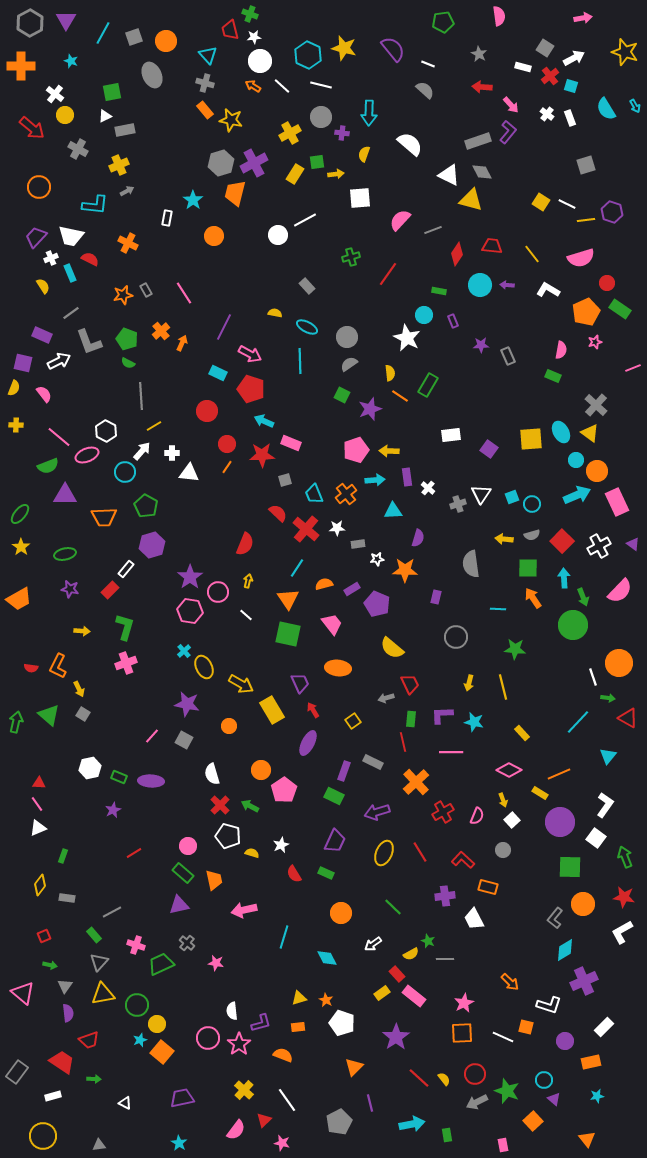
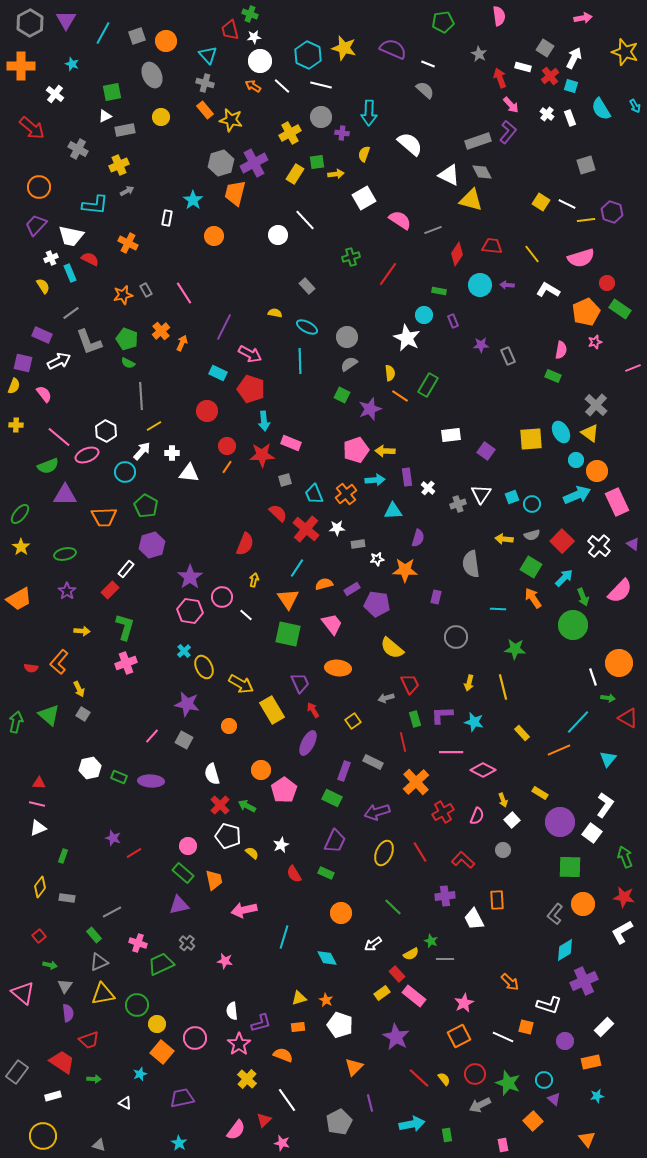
gray square at (134, 37): moved 3 px right, 1 px up
purple semicircle at (393, 49): rotated 28 degrees counterclockwise
white arrow at (574, 58): rotated 35 degrees counterclockwise
cyan star at (71, 61): moved 1 px right, 3 px down
red arrow at (482, 87): moved 18 px right, 9 px up; rotated 66 degrees clockwise
cyan semicircle at (606, 109): moved 5 px left
yellow circle at (65, 115): moved 96 px right, 2 px down
white square at (360, 198): moved 4 px right; rotated 25 degrees counterclockwise
white line at (305, 220): rotated 75 degrees clockwise
pink semicircle at (400, 220): rotated 80 degrees clockwise
purple trapezoid at (36, 237): moved 12 px up
yellow semicircle at (14, 388): moved 2 px up
cyan arrow at (264, 421): rotated 120 degrees counterclockwise
red circle at (227, 444): moved 2 px down
purple square at (489, 449): moved 3 px left, 2 px down
yellow arrow at (389, 451): moved 4 px left
white cross at (599, 546): rotated 20 degrees counterclockwise
green square at (528, 568): moved 3 px right, 1 px up; rotated 30 degrees clockwise
cyan arrow at (564, 578): rotated 48 degrees clockwise
yellow arrow at (248, 581): moved 6 px right, 1 px up
purple star at (70, 589): moved 3 px left, 2 px down; rotated 24 degrees clockwise
pink circle at (218, 592): moved 4 px right, 5 px down
purple pentagon at (377, 604): rotated 15 degrees counterclockwise
orange L-shape at (58, 666): moved 1 px right, 4 px up; rotated 15 degrees clockwise
green rectangle at (411, 719): moved 4 px right; rotated 21 degrees counterclockwise
cyan triangle at (608, 756): moved 3 px down
pink diamond at (509, 770): moved 26 px left
orange line at (559, 774): moved 24 px up
green rectangle at (334, 796): moved 2 px left, 2 px down
pink line at (37, 804): rotated 42 degrees counterclockwise
green arrow at (250, 806): moved 3 px left
purple star at (113, 810): moved 28 px down; rotated 28 degrees counterclockwise
white square at (596, 838): moved 4 px left, 5 px up
yellow semicircle at (252, 853): rotated 24 degrees clockwise
yellow diamond at (40, 885): moved 2 px down
orange rectangle at (488, 887): moved 9 px right, 13 px down; rotated 72 degrees clockwise
gray L-shape at (555, 918): moved 4 px up
red square at (44, 936): moved 5 px left; rotated 16 degrees counterclockwise
green star at (428, 941): moved 3 px right
pink cross at (136, 945): moved 2 px right, 2 px up
gray triangle at (99, 962): rotated 24 degrees clockwise
pink star at (216, 963): moved 9 px right, 2 px up
white pentagon at (342, 1023): moved 2 px left, 2 px down
orange square at (462, 1033): moved 3 px left, 3 px down; rotated 25 degrees counterclockwise
purple star at (396, 1037): rotated 8 degrees counterclockwise
pink circle at (208, 1038): moved 13 px left
cyan star at (140, 1040): moved 34 px down
yellow cross at (244, 1090): moved 3 px right, 11 px up
green star at (507, 1091): moved 1 px right, 8 px up
gray arrow at (477, 1102): moved 3 px right, 3 px down
gray triangle at (99, 1145): rotated 24 degrees clockwise
